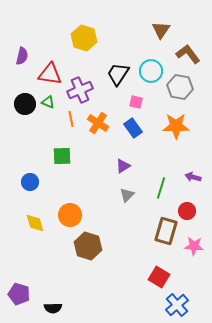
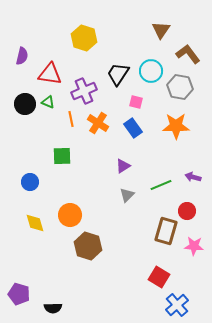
purple cross: moved 4 px right, 1 px down
green line: moved 3 px up; rotated 50 degrees clockwise
